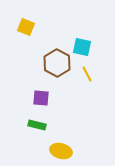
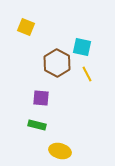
yellow ellipse: moved 1 px left
